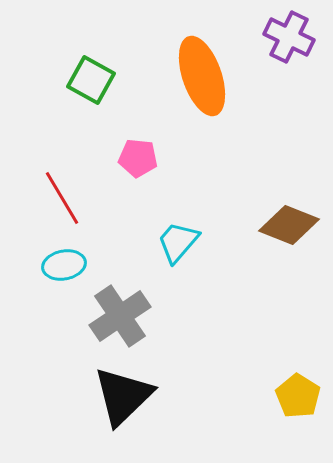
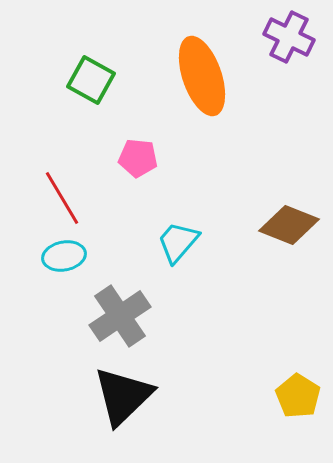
cyan ellipse: moved 9 px up
